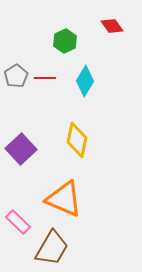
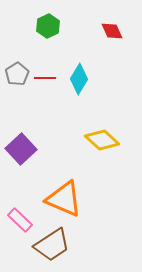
red diamond: moved 5 px down; rotated 10 degrees clockwise
green hexagon: moved 17 px left, 15 px up
gray pentagon: moved 1 px right, 2 px up
cyan diamond: moved 6 px left, 2 px up
yellow diamond: moved 25 px right; rotated 60 degrees counterclockwise
pink rectangle: moved 2 px right, 2 px up
brown trapezoid: moved 3 px up; rotated 27 degrees clockwise
